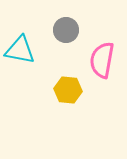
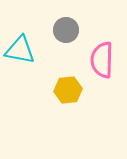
pink semicircle: rotated 9 degrees counterclockwise
yellow hexagon: rotated 12 degrees counterclockwise
